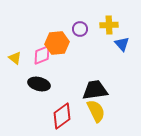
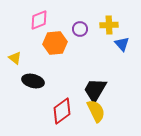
orange hexagon: moved 2 px left
pink diamond: moved 3 px left, 35 px up
black ellipse: moved 6 px left, 3 px up
black trapezoid: rotated 52 degrees counterclockwise
red diamond: moved 5 px up
